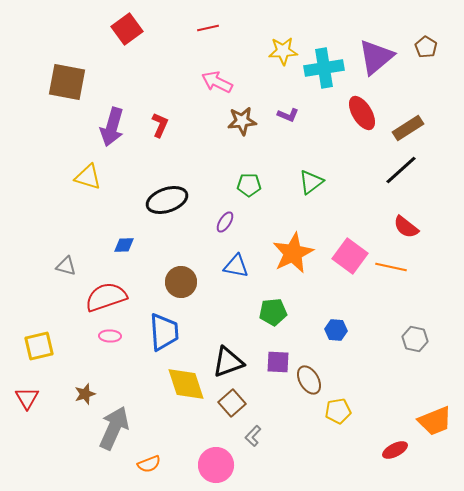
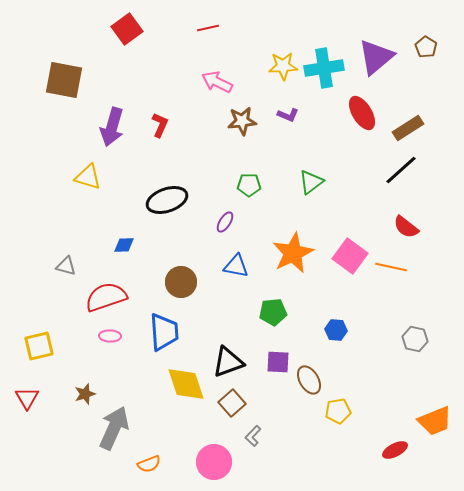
yellow star at (283, 51): moved 15 px down
brown square at (67, 82): moved 3 px left, 2 px up
pink circle at (216, 465): moved 2 px left, 3 px up
